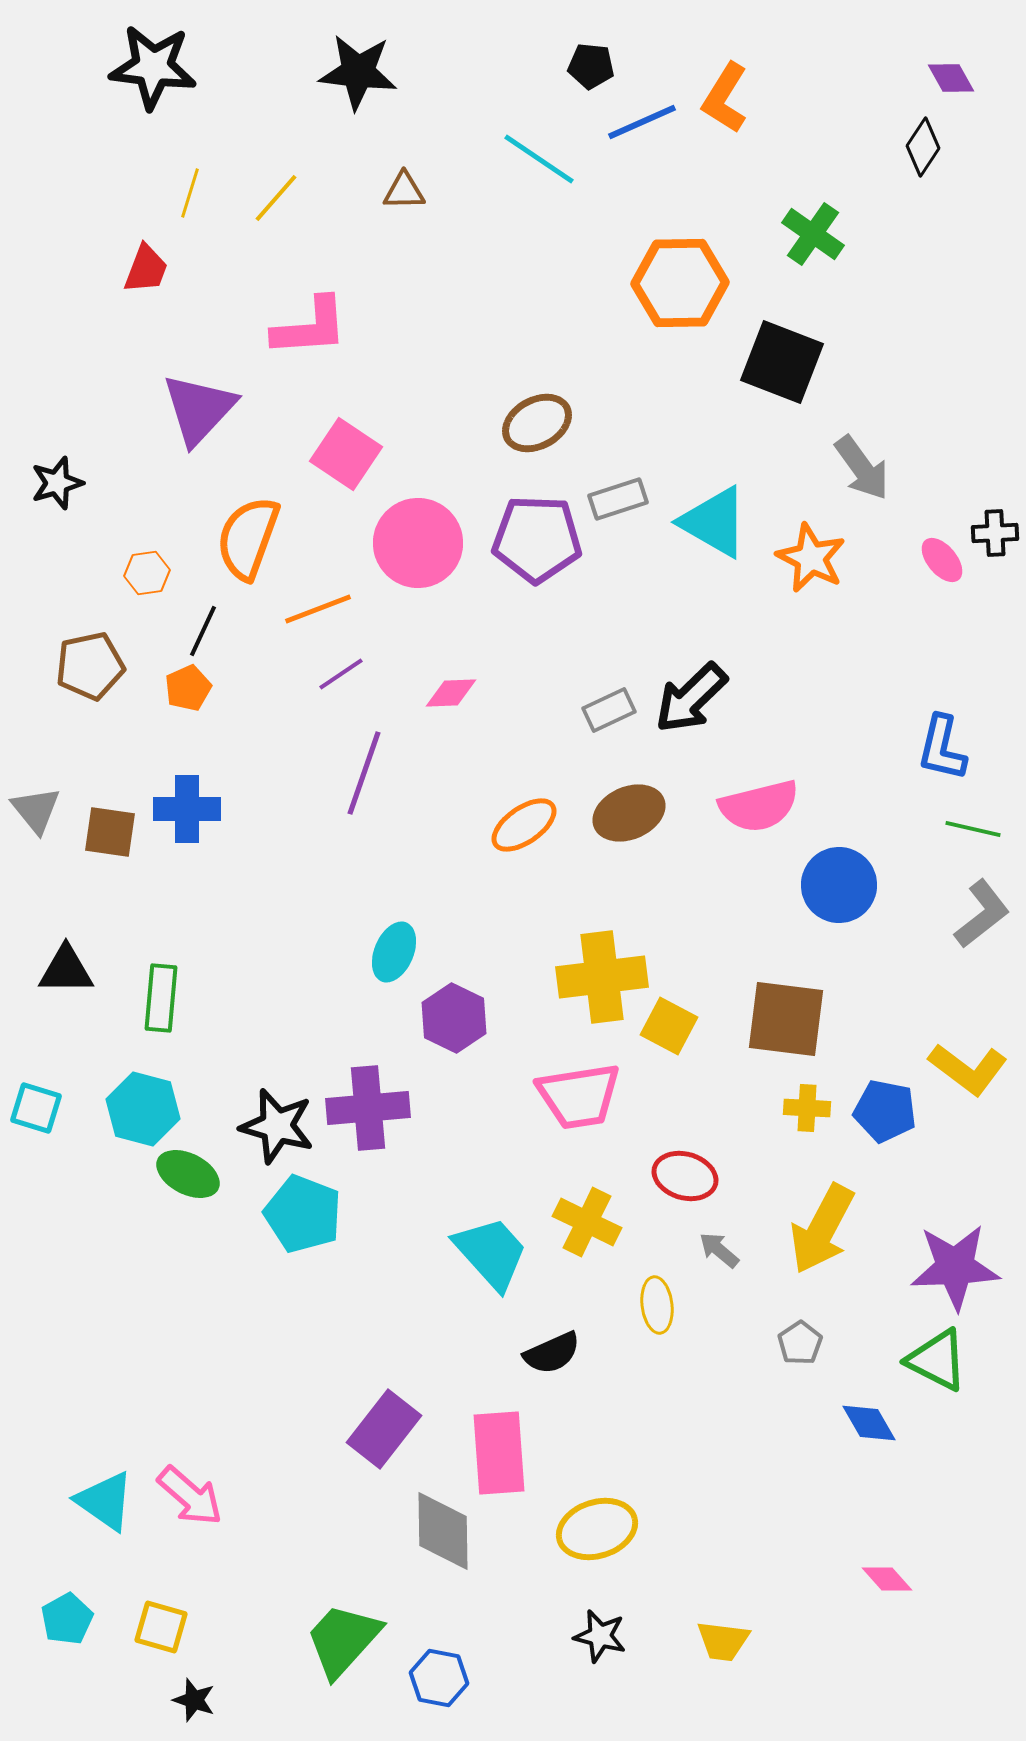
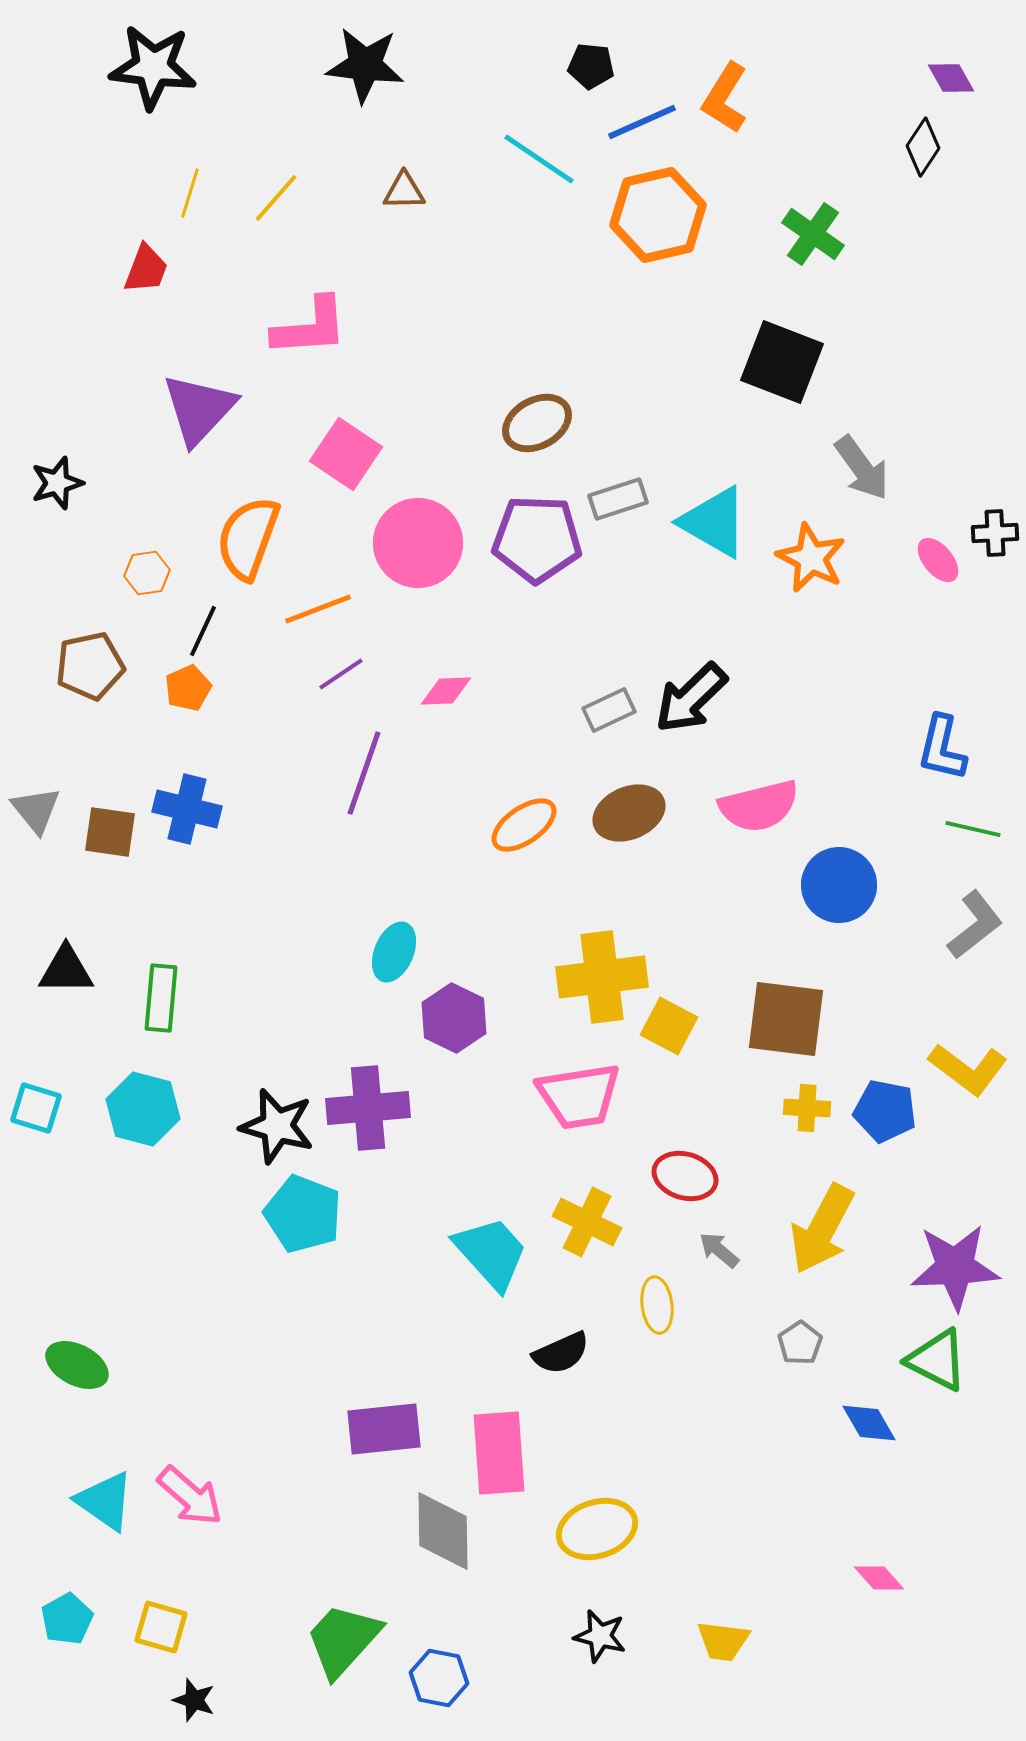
black star at (358, 72): moved 7 px right, 7 px up
orange hexagon at (680, 283): moved 22 px left, 68 px up; rotated 12 degrees counterclockwise
pink ellipse at (942, 560): moved 4 px left
pink diamond at (451, 693): moved 5 px left, 2 px up
blue cross at (187, 809): rotated 14 degrees clockwise
gray L-shape at (982, 914): moved 7 px left, 11 px down
green ellipse at (188, 1174): moved 111 px left, 191 px down
black semicircle at (552, 1353): moved 9 px right
purple rectangle at (384, 1429): rotated 46 degrees clockwise
pink diamond at (887, 1579): moved 8 px left, 1 px up
